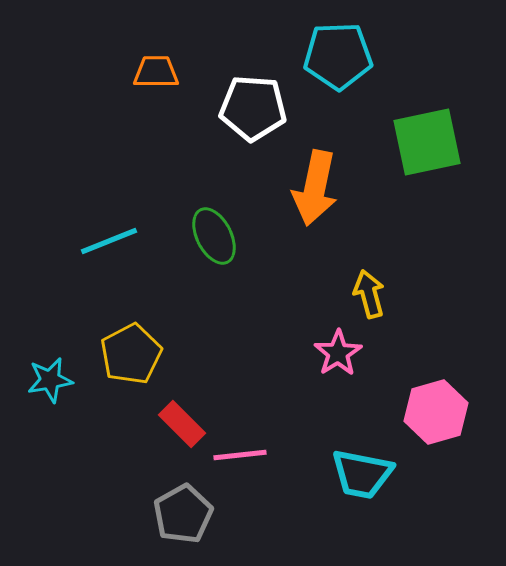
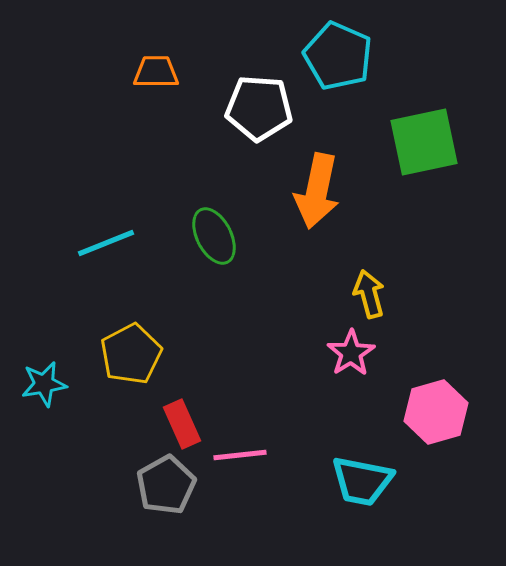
cyan pentagon: rotated 26 degrees clockwise
white pentagon: moved 6 px right
green square: moved 3 px left
orange arrow: moved 2 px right, 3 px down
cyan line: moved 3 px left, 2 px down
pink star: moved 13 px right
cyan star: moved 6 px left, 4 px down
red rectangle: rotated 21 degrees clockwise
cyan trapezoid: moved 7 px down
gray pentagon: moved 17 px left, 29 px up
